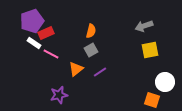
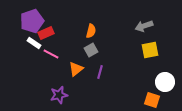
purple line: rotated 40 degrees counterclockwise
